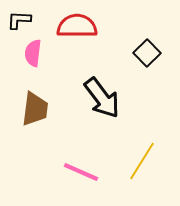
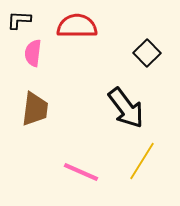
black arrow: moved 24 px right, 10 px down
